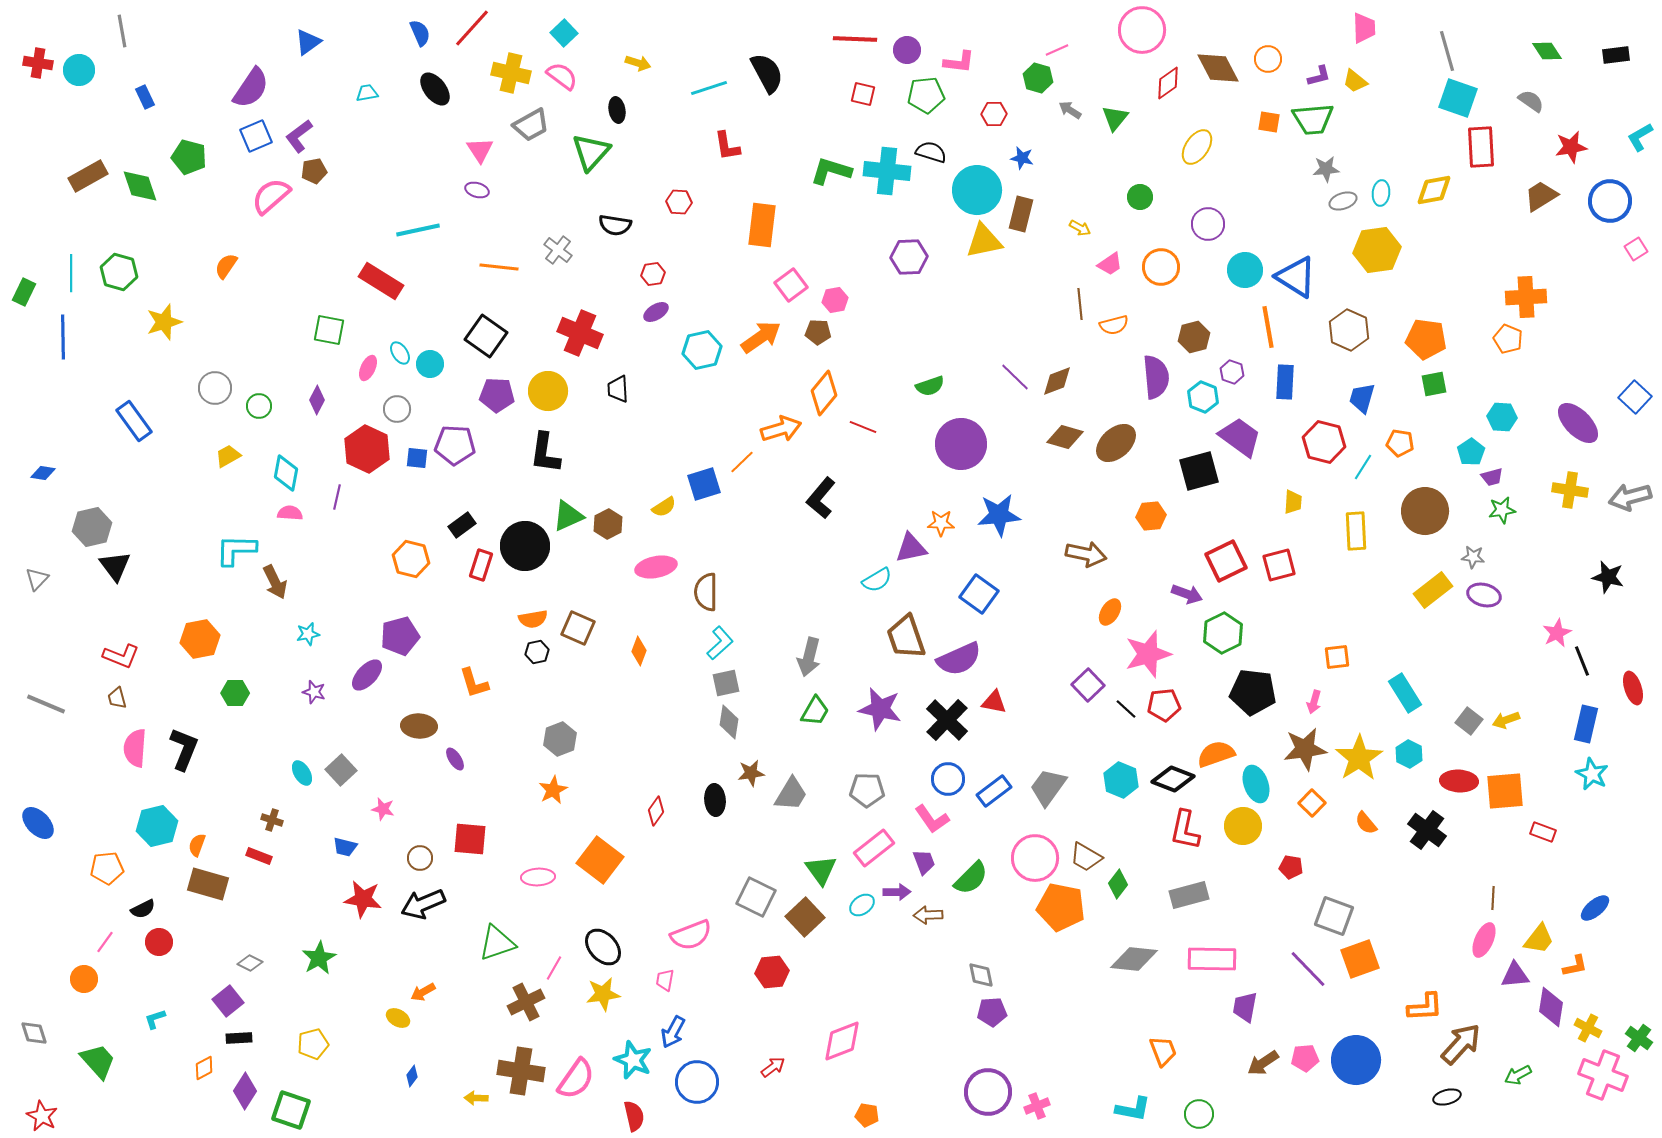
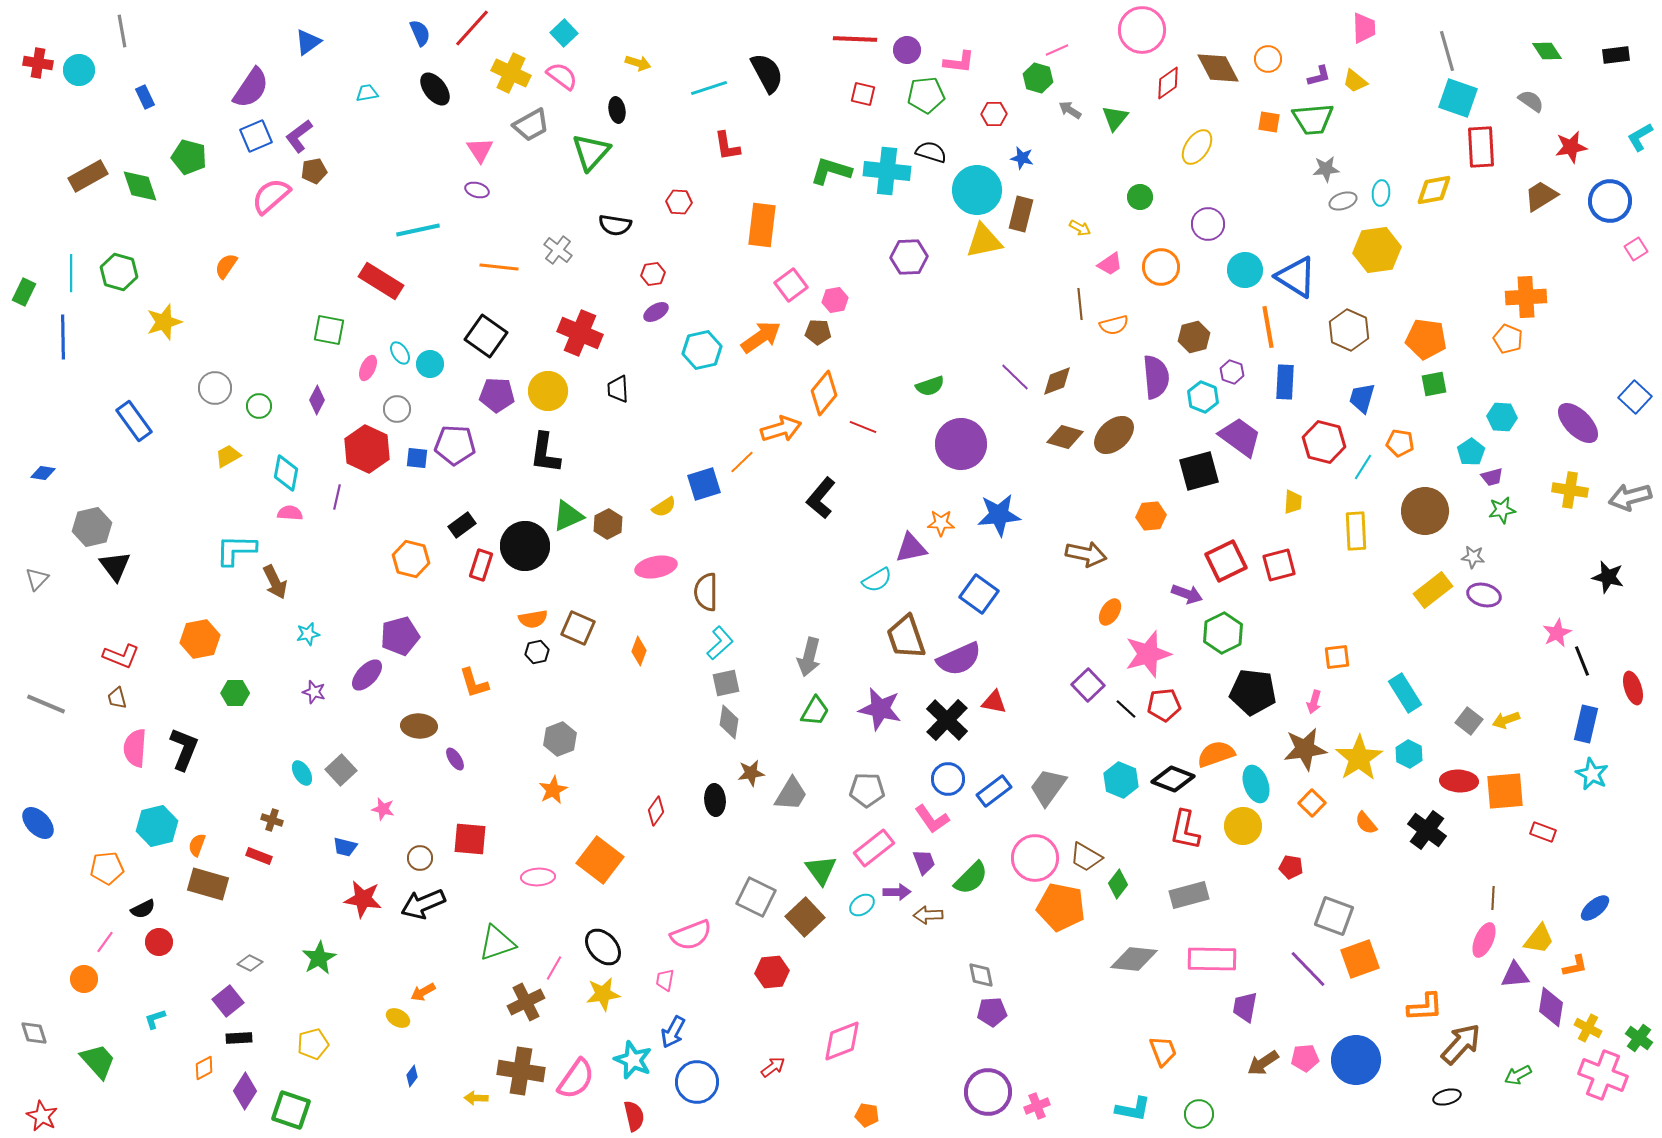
yellow cross at (511, 73): rotated 12 degrees clockwise
brown ellipse at (1116, 443): moved 2 px left, 8 px up
